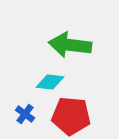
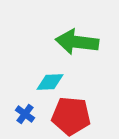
green arrow: moved 7 px right, 3 px up
cyan diamond: rotated 8 degrees counterclockwise
